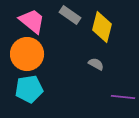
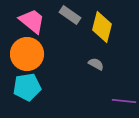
cyan pentagon: moved 2 px left, 2 px up
purple line: moved 1 px right, 4 px down
